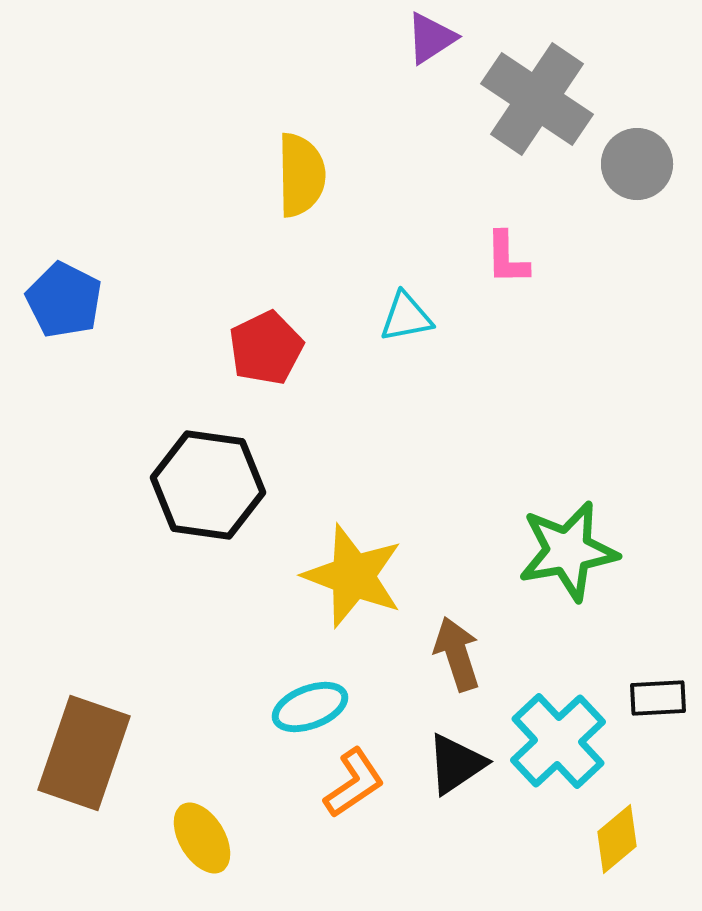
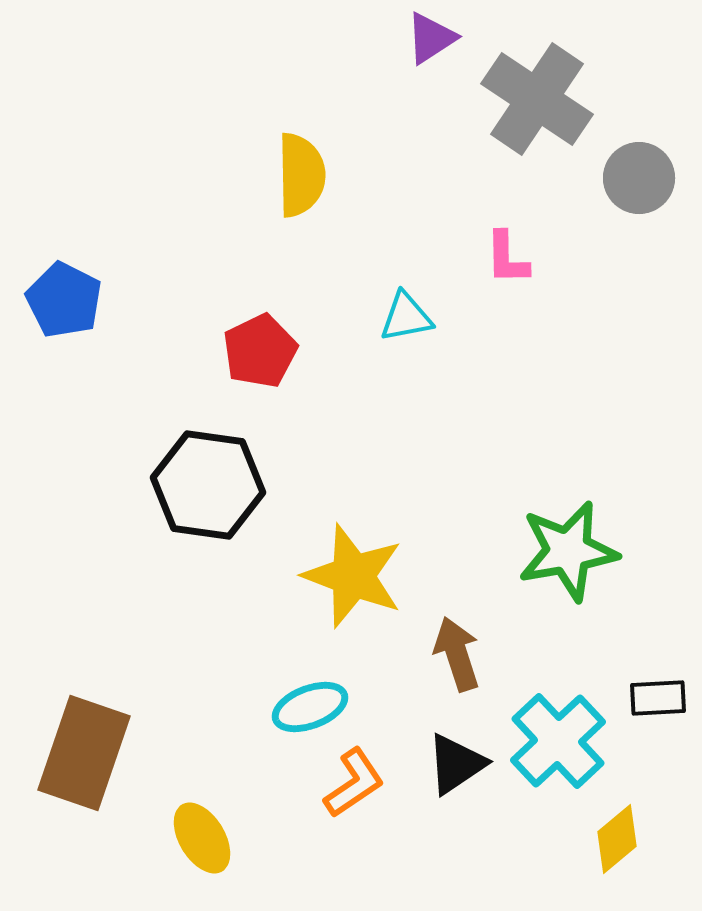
gray circle: moved 2 px right, 14 px down
red pentagon: moved 6 px left, 3 px down
